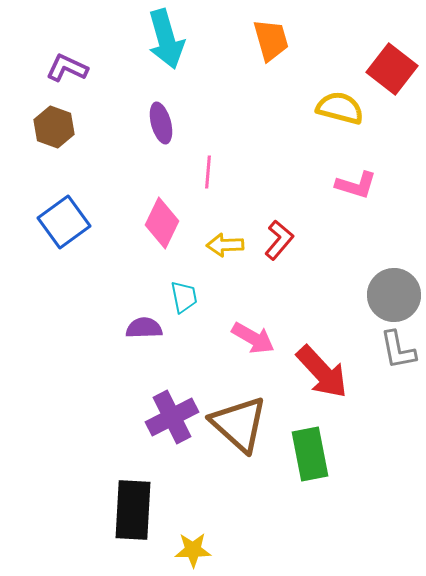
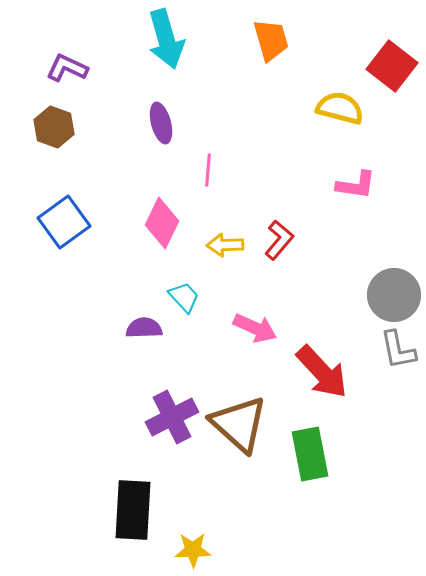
red square: moved 3 px up
pink line: moved 2 px up
pink L-shape: rotated 9 degrees counterclockwise
cyan trapezoid: rotated 32 degrees counterclockwise
pink arrow: moved 2 px right, 10 px up; rotated 6 degrees counterclockwise
